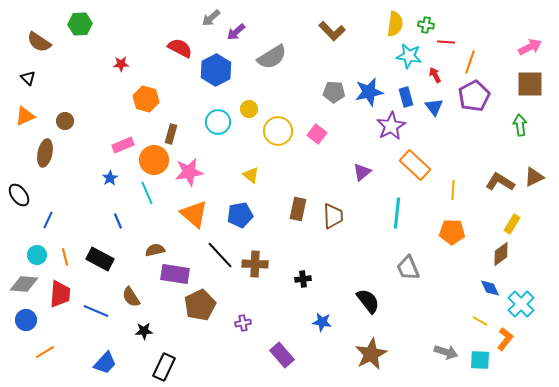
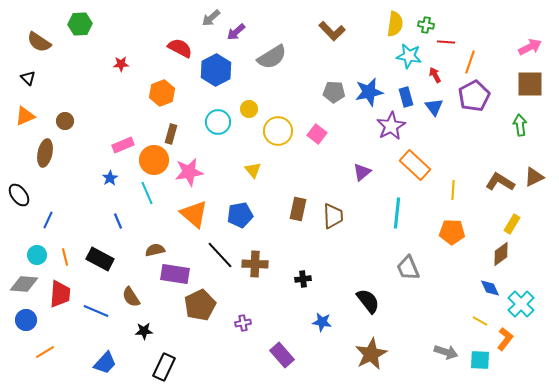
orange hexagon at (146, 99): moved 16 px right, 6 px up; rotated 25 degrees clockwise
yellow triangle at (251, 175): moved 2 px right, 5 px up; rotated 12 degrees clockwise
